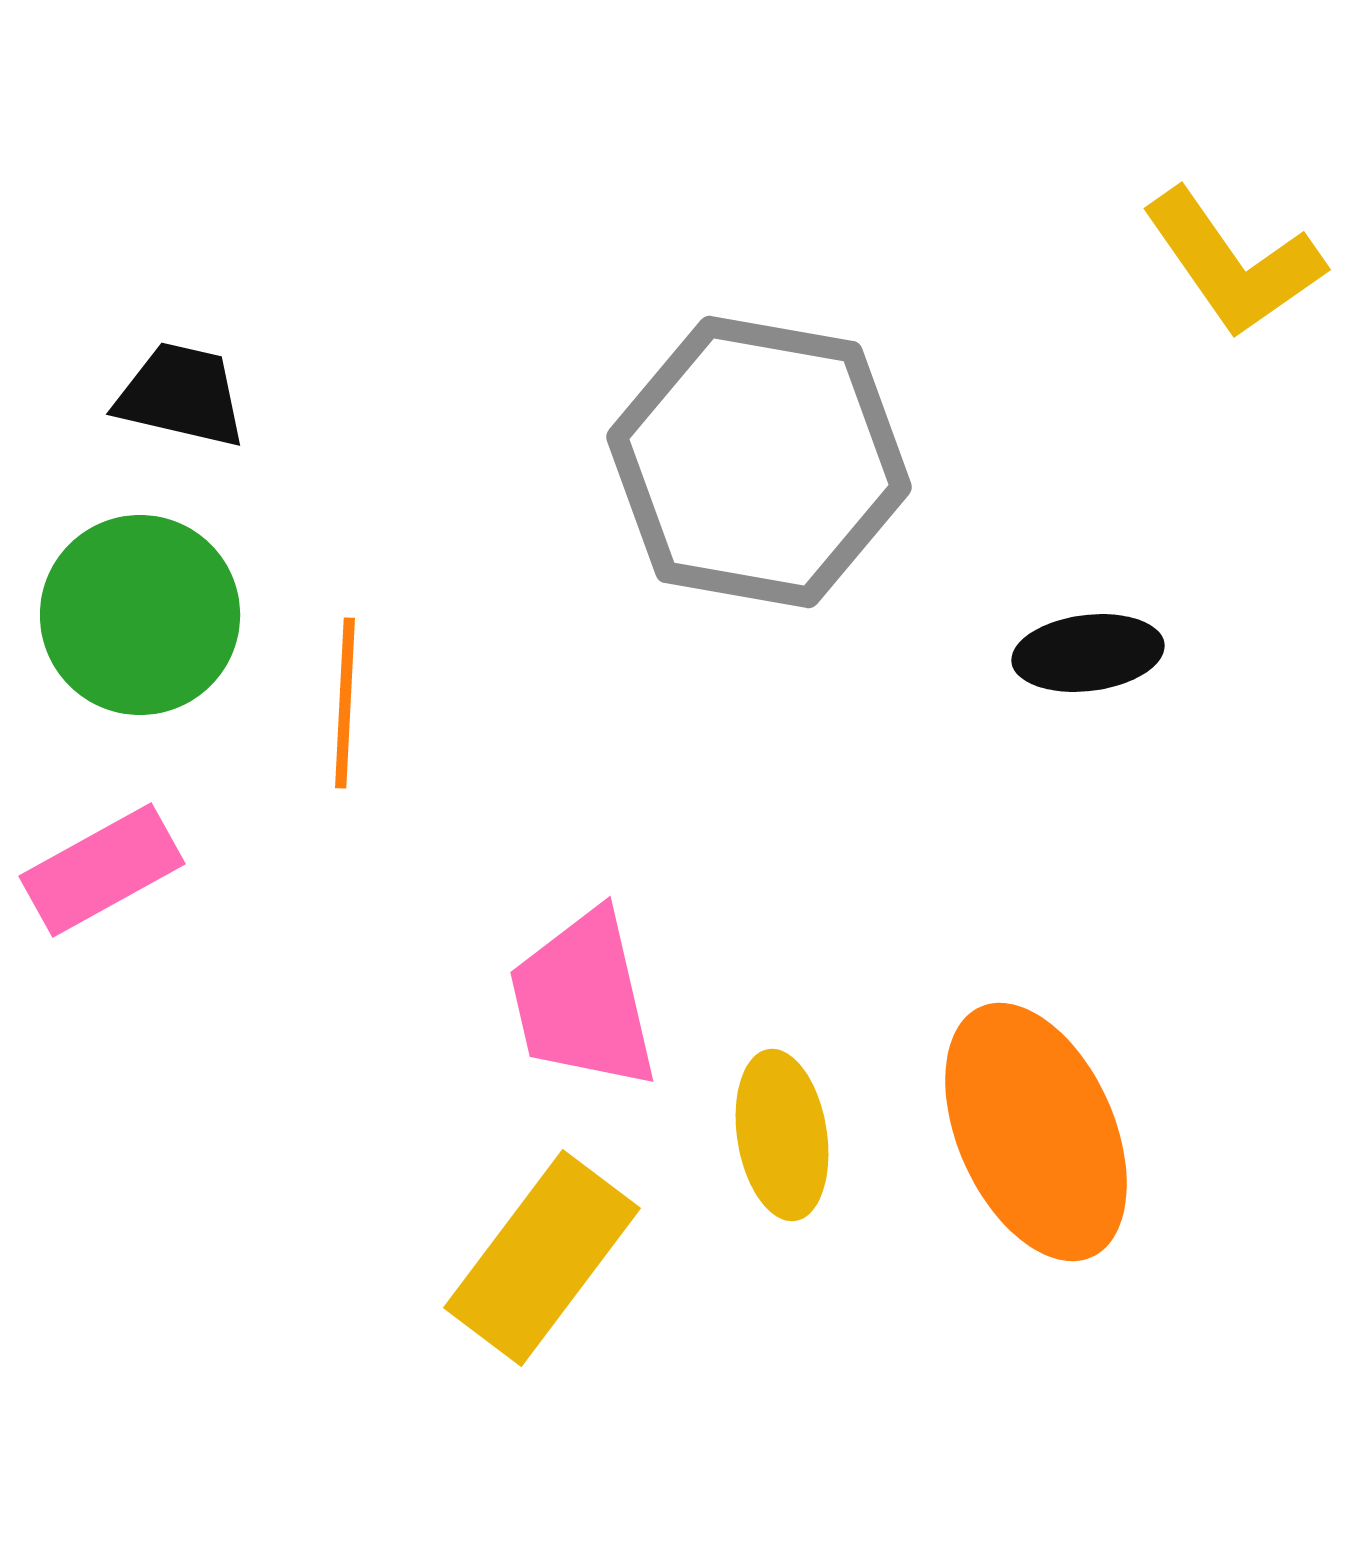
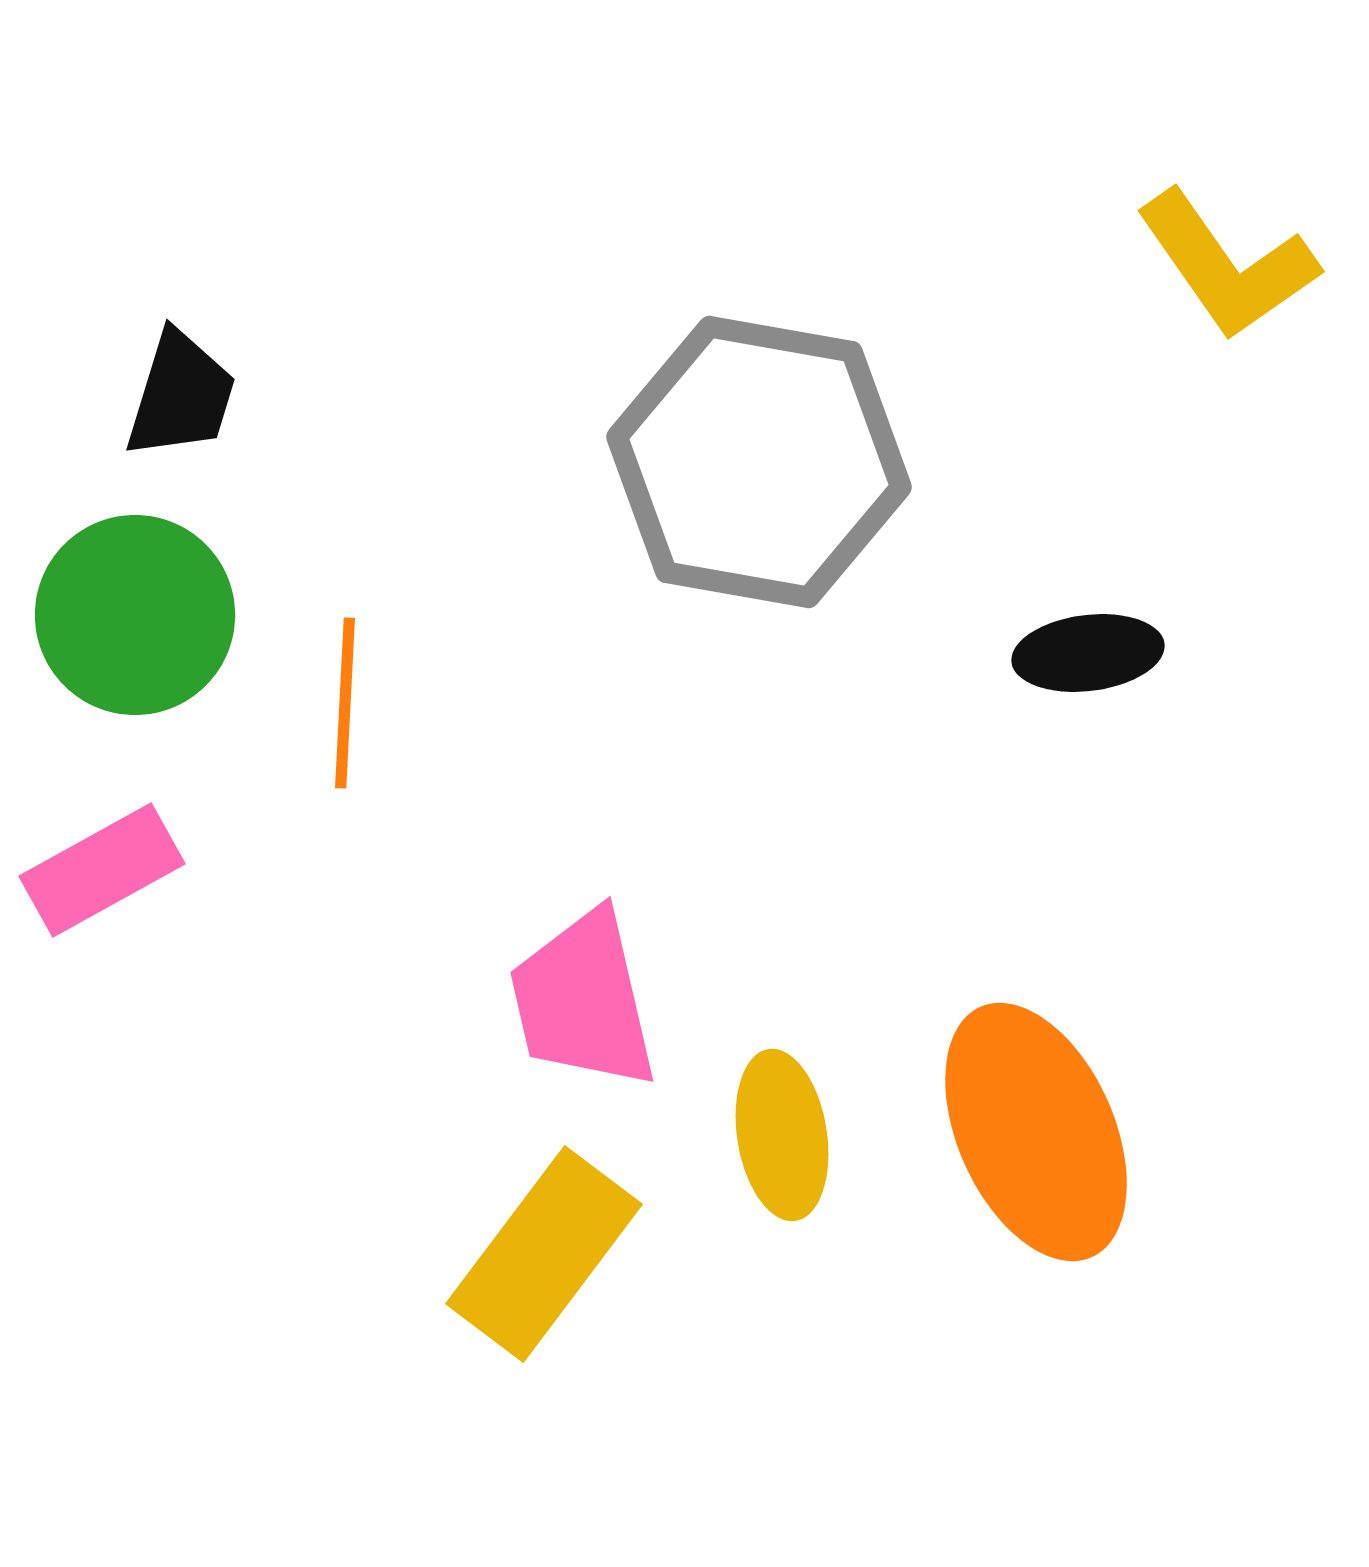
yellow L-shape: moved 6 px left, 2 px down
black trapezoid: rotated 94 degrees clockwise
green circle: moved 5 px left
yellow rectangle: moved 2 px right, 4 px up
